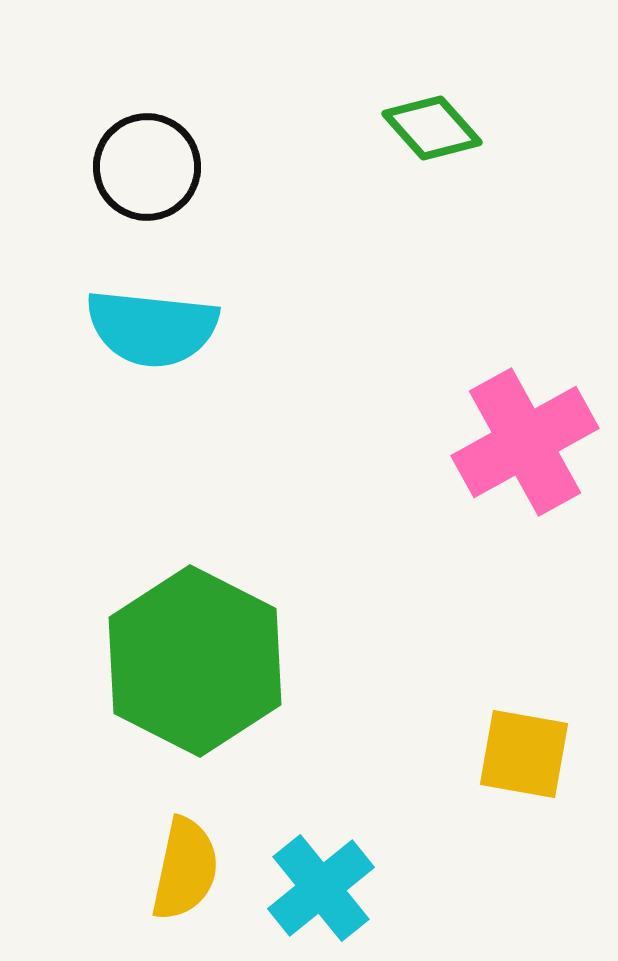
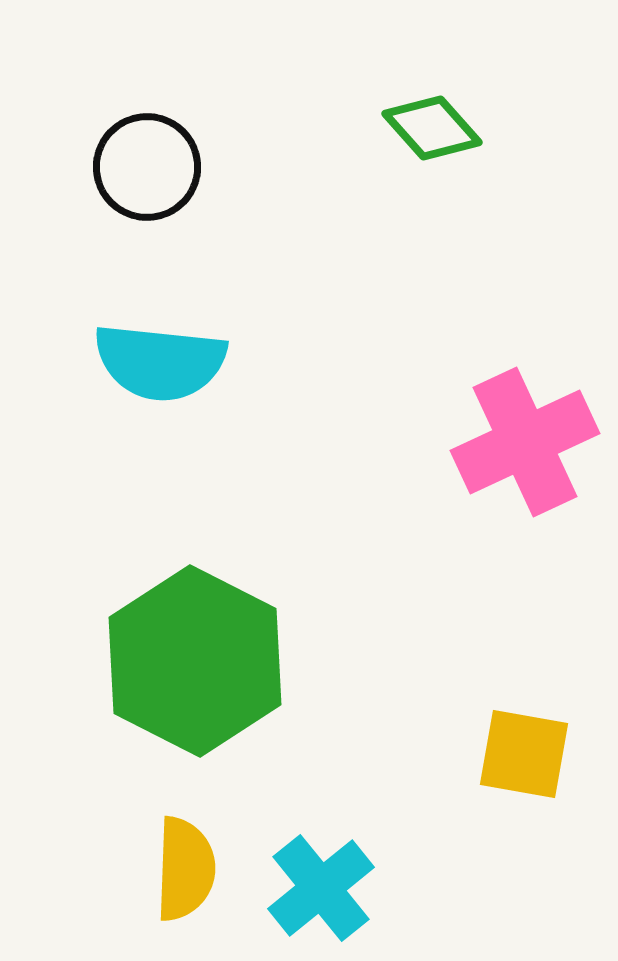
cyan semicircle: moved 8 px right, 34 px down
pink cross: rotated 4 degrees clockwise
yellow semicircle: rotated 10 degrees counterclockwise
